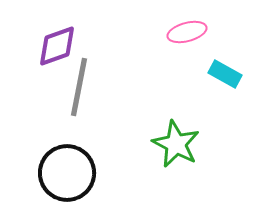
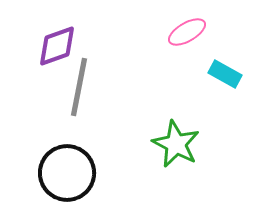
pink ellipse: rotated 15 degrees counterclockwise
